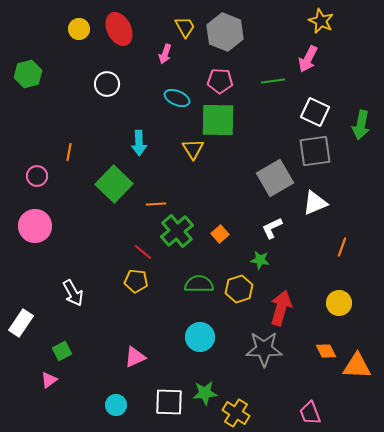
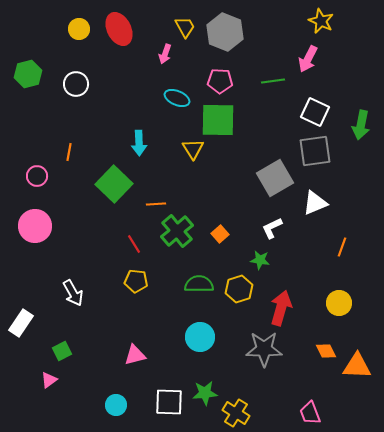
white circle at (107, 84): moved 31 px left
red line at (143, 252): moved 9 px left, 8 px up; rotated 18 degrees clockwise
pink triangle at (135, 357): moved 2 px up; rotated 10 degrees clockwise
